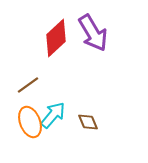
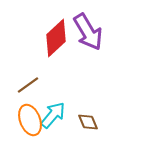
purple arrow: moved 5 px left, 1 px up
orange ellipse: moved 2 px up
